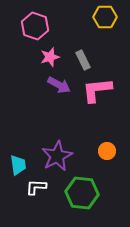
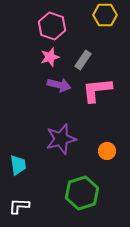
yellow hexagon: moved 2 px up
pink hexagon: moved 17 px right
gray rectangle: rotated 60 degrees clockwise
purple arrow: rotated 15 degrees counterclockwise
purple star: moved 4 px right, 17 px up; rotated 12 degrees clockwise
white L-shape: moved 17 px left, 19 px down
green hexagon: rotated 24 degrees counterclockwise
